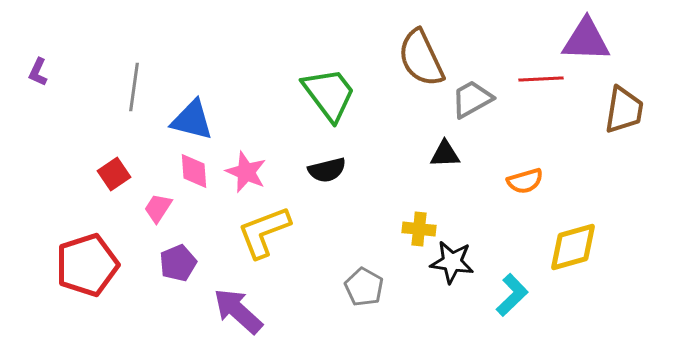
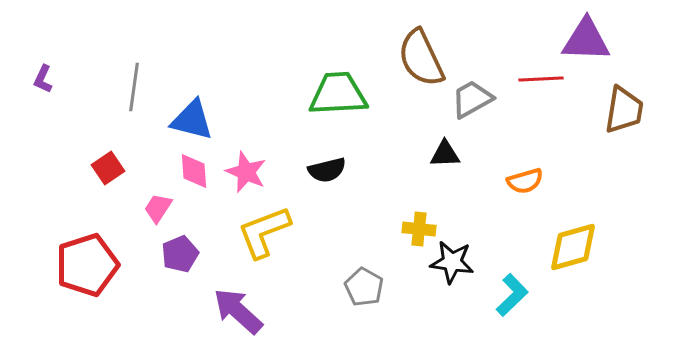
purple L-shape: moved 5 px right, 7 px down
green trapezoid: moved 9 px right; rotated 56 degrees counterclockwise
red square: moved 6 px left, 6 px up
purple pentagon: moved 2 px right, 9 px up
